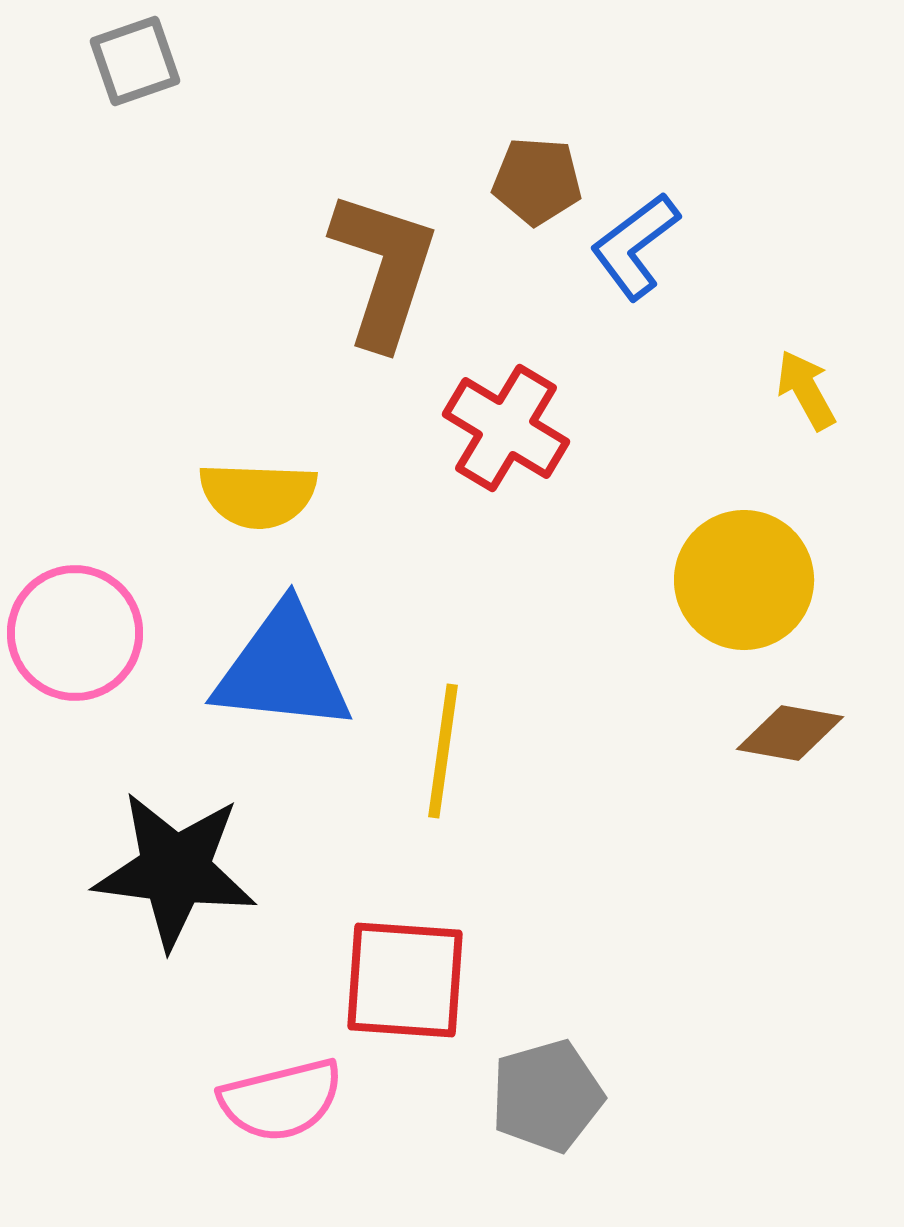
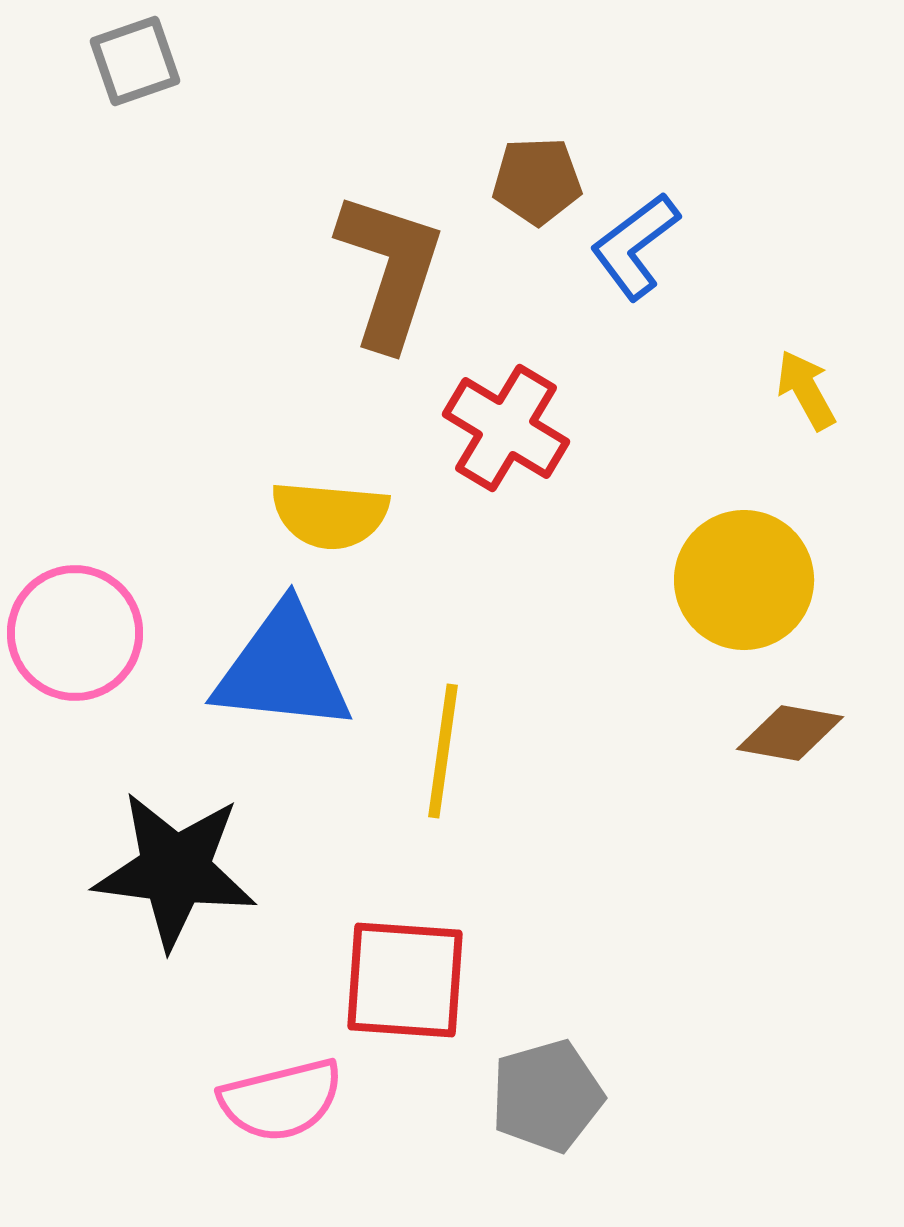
brown pentagon: rotated 6 degrees counterclockwise
brown L-shape: moved 6 px right, 1 px down
yellow semicircle: moved 72 px right, 20 px down; rotated 3 degrees clockwise
